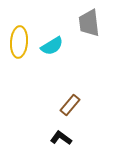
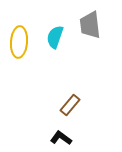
gray trapezoid: moved 1 px right, 2 px down
cyan semicircle: moved 3 px right, 9 px up; rotated 140 degrees clockwise
